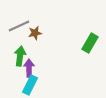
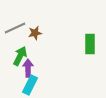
gray line: moved 4 px left, 2 px down
green rectangle: moved 1 px down; rotated 30 degrees counterclockwise
green arrow: rotated 18 degrees clockwise
purple arrow: moved 1 px left
